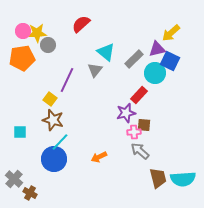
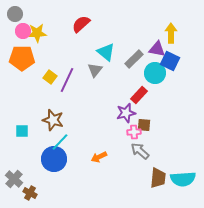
yellow arrow: rotated 132 degrees clockwise
gray circle: moved 33 px left, 31 px up
purple triangle: rotated 24 degrees clockwise
orange pentagon: rotated 10 degrees clockwise
yellow square: moved 22 px up
cyan square: moved 2 px right, 1 px up
brown trapezoid: rotated 20 degrees clockwise
